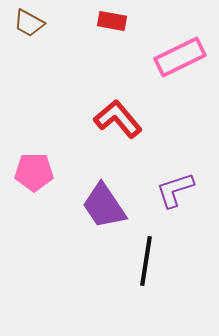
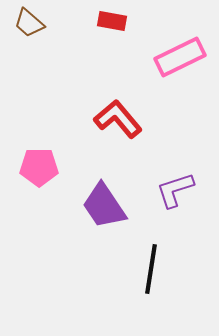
brown trapezoid: rotated 12 degrees clockwise
pink pentagon: moved 5 px right, 5 px up
black line: moved 5 px right, 8 px down
